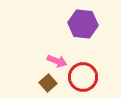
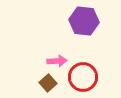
purple hexagon: moved 1 px right, 3 px up
pink arrow: rotated 24 degrees counterclockwise
